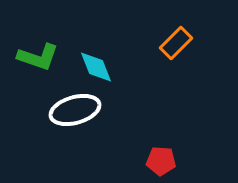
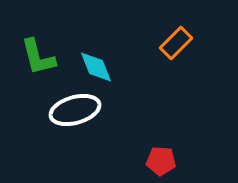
green L-shape: rotated 57 degrees clockwise
